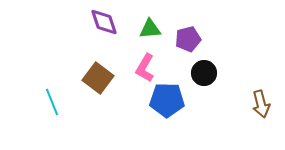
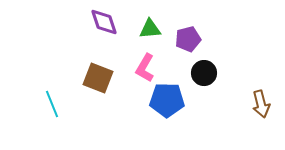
brown square: rotated 16 degrees counterclockwise
cyan line: moved 2 px down
